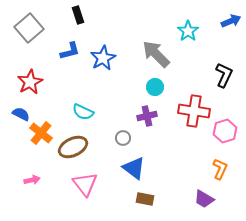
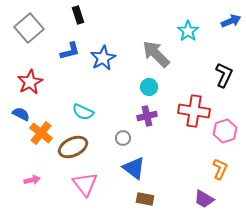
cyan circle: moved 6 px left
